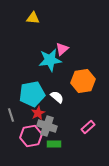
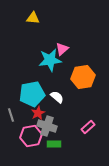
orange hexagon: moved 4 px up
